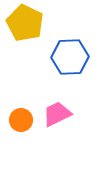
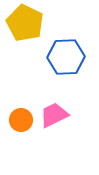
blue hexagon: moved 4 px left
pink trapezoid: moved 3 px left, 1 px down
